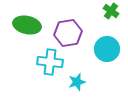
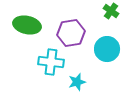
purple hexagon: moved 3 px right
cyan cross: moved 1 px right
